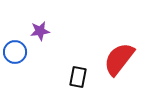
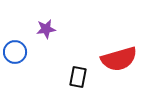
purple star: moved 6 px right, 2 px up
red semicircle: rotated 144 degrees counterclockwise
